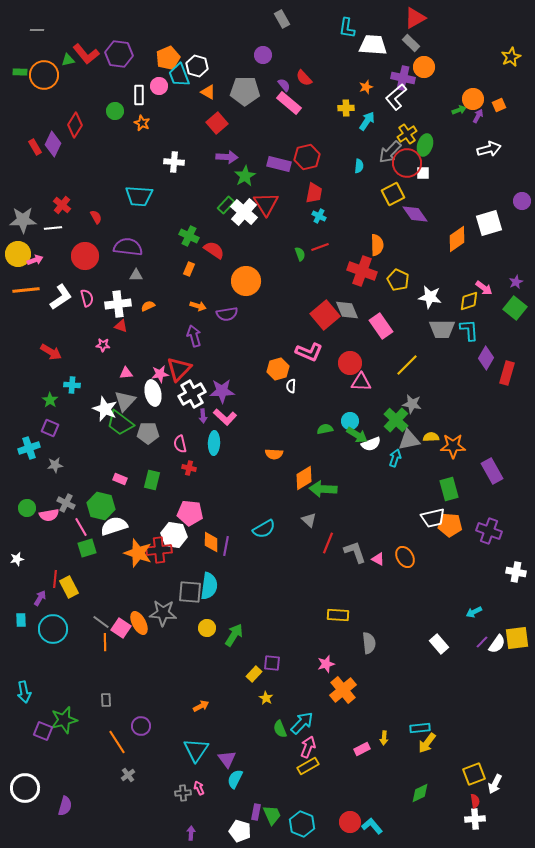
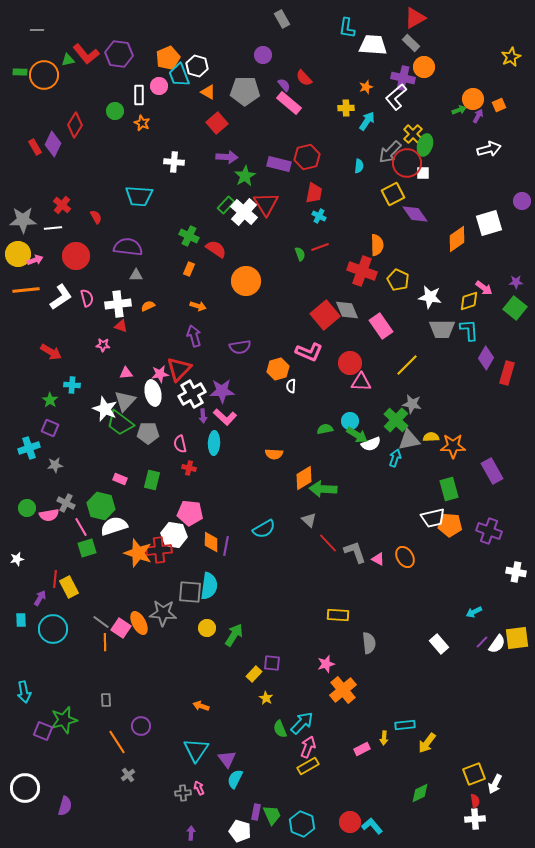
yellow cross at (407, 134): moved 6 px right; rotated 12 degrees counterclockwise
red semicircle at (214, 250): moved 2 px right, 1 px up
red circle at (85, 256): moved 9 px left
purple star at (516, 282): rotated 24 degrees clockwise
purple semicircle at (227, 314): moved 13 px right, 33 px down
red line at (328, 543): rotated 65 degrees counterclockwise
orange arrow at (201, 706): rotated 133 degrees counterclockwise
cyan rectangle at (420, 728): moved 15 px left, 3 px up
